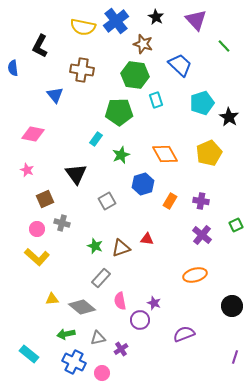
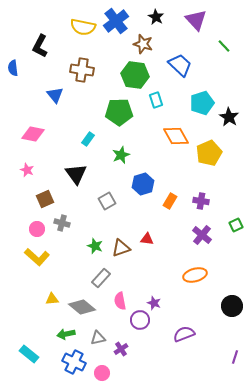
cyan rectangle at (96, 139): moved 8 px left
orange diamond at (165, 154): moved 11 px right, 18 px up
